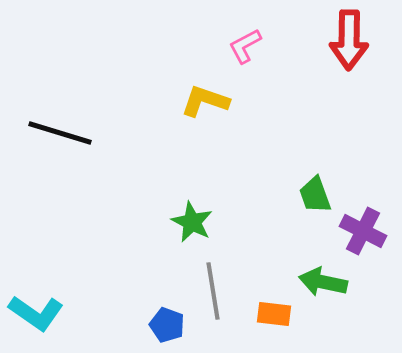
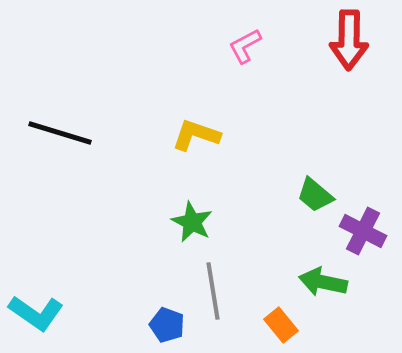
yellow L-shape: moved 9 px left, 34 px down
green trapezoid: rotated 30 degrees counterclockwise
orange rectangle: moved 7 px right, 11 px down; rotated 44 degrees clockwise
